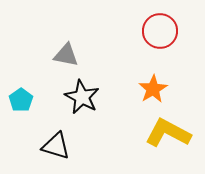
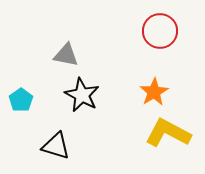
orange star: moved 1 px right, 3 px down
black star: moved 2 px up
